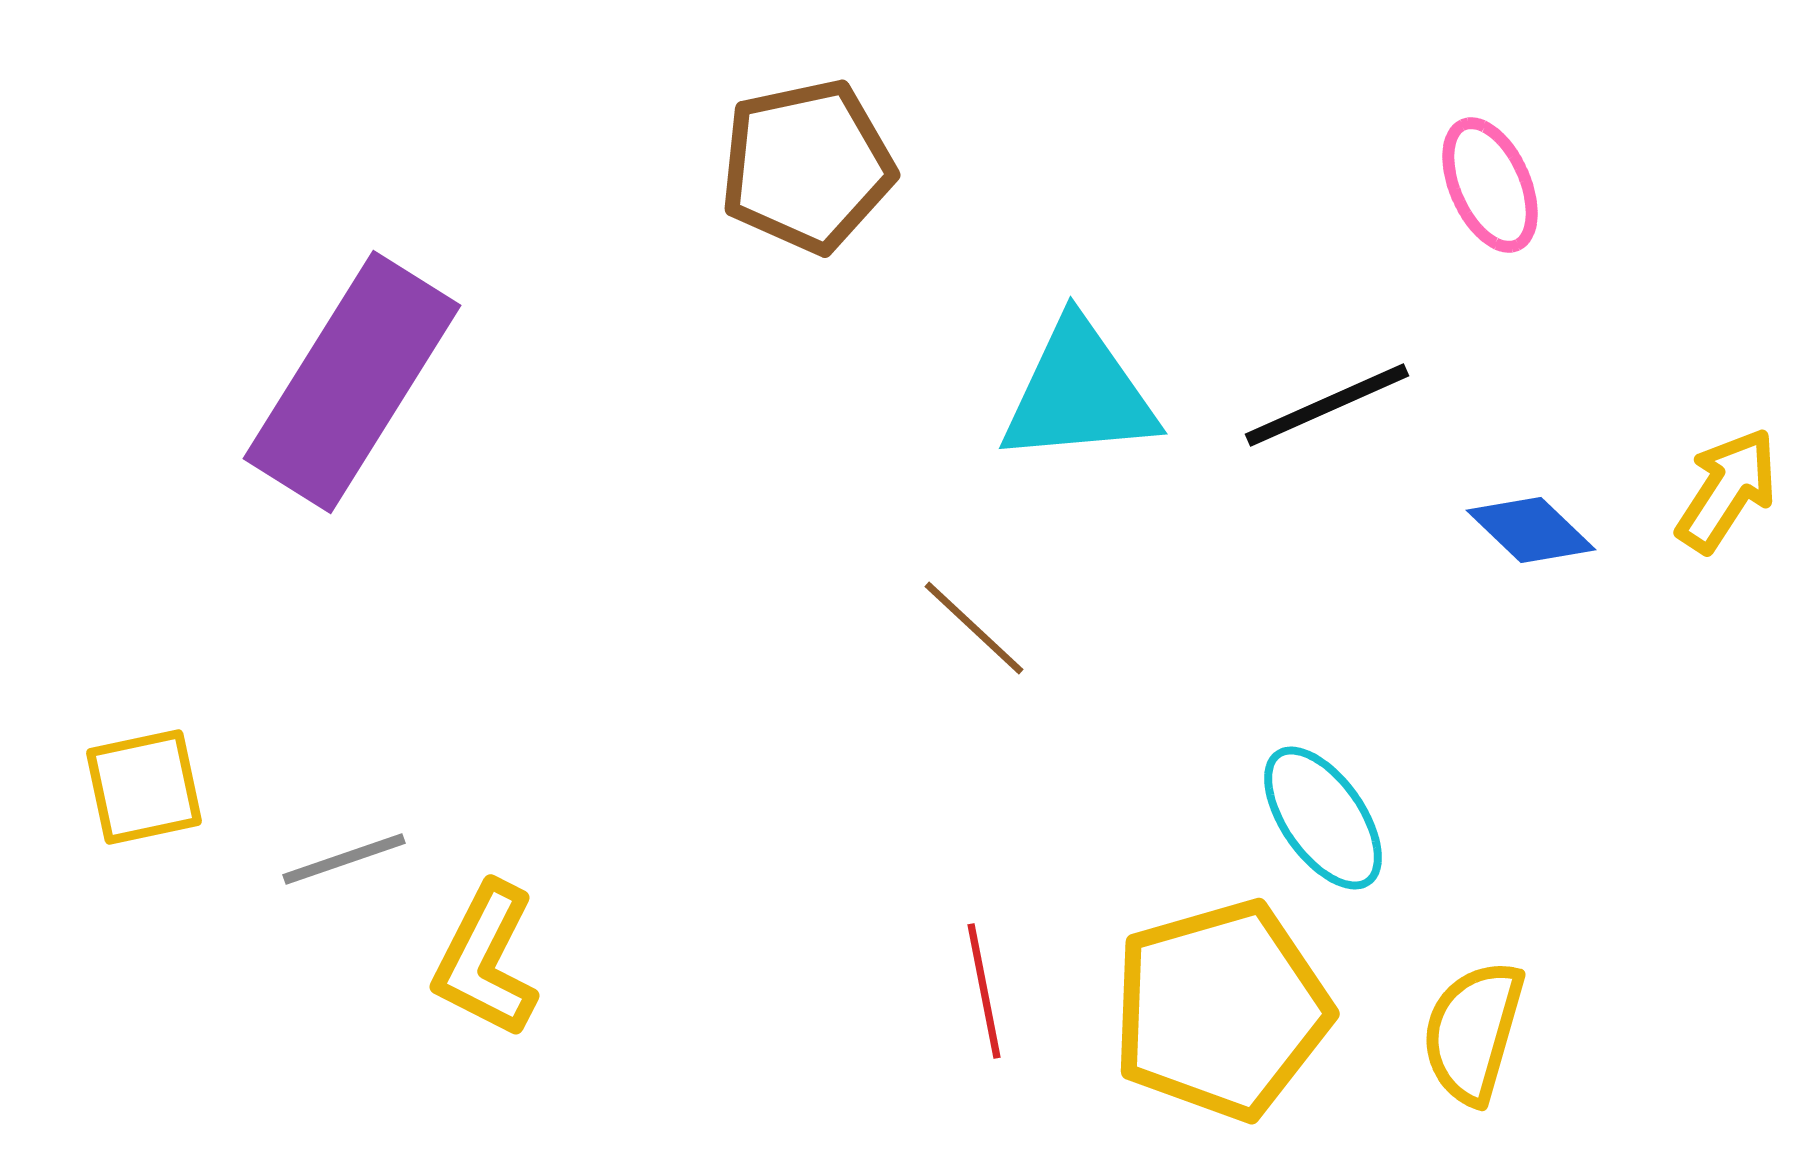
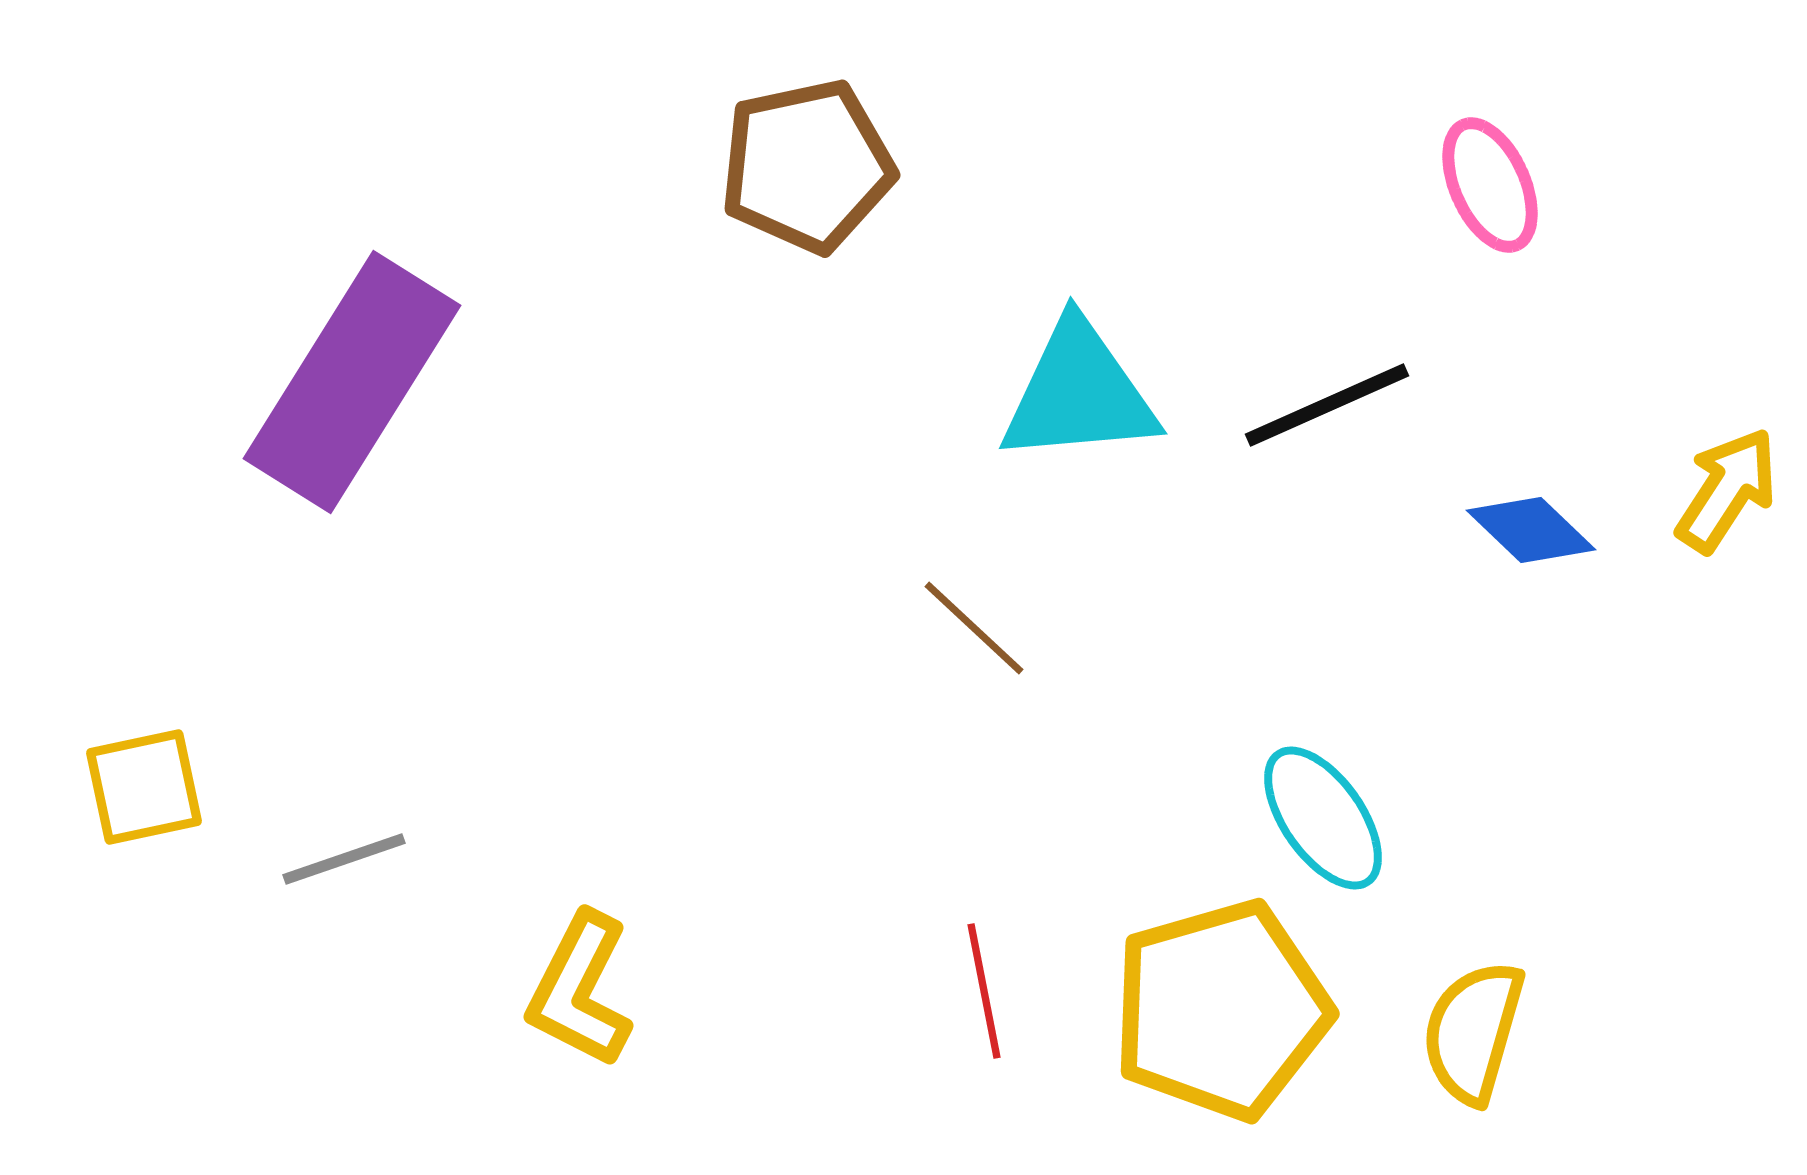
yellow L-shape: moved 94 px right, 30 px down
